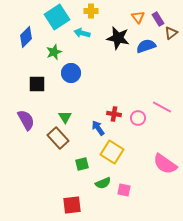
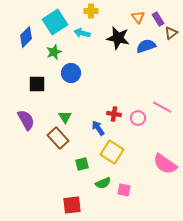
cyan square: moved 2 px left, 5 px down
